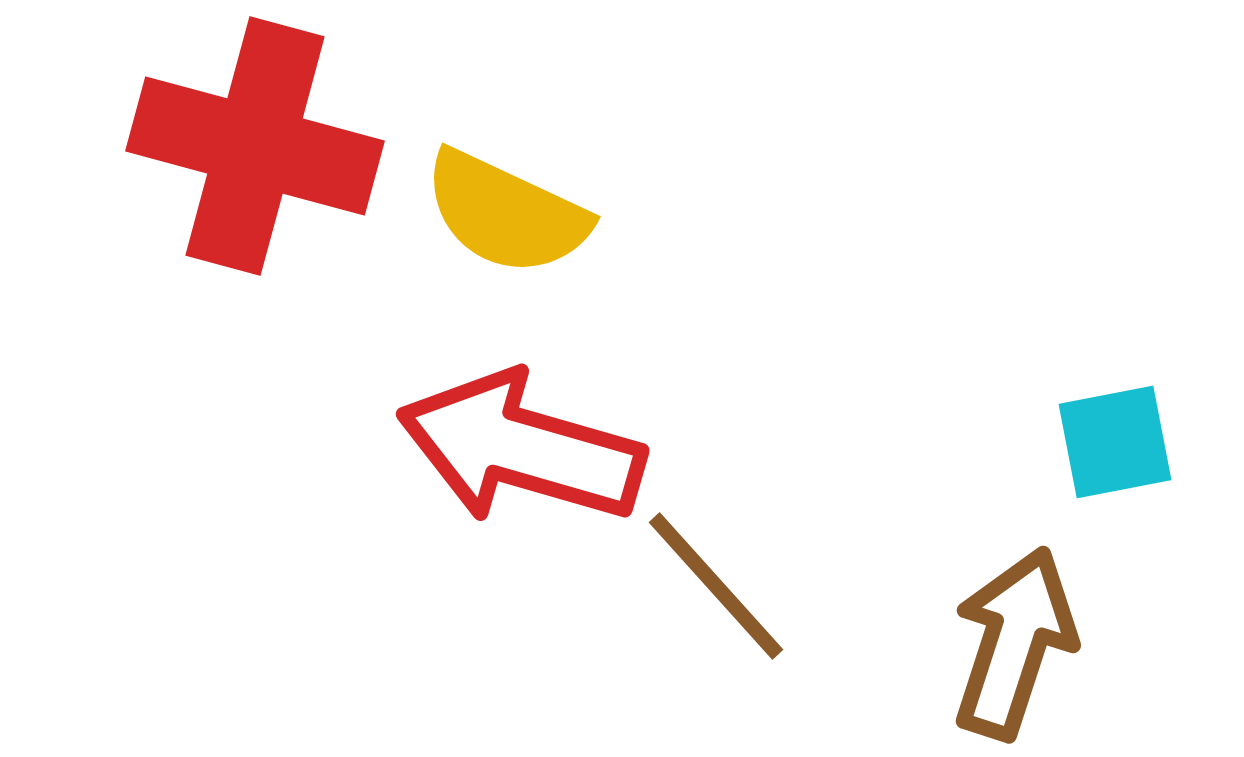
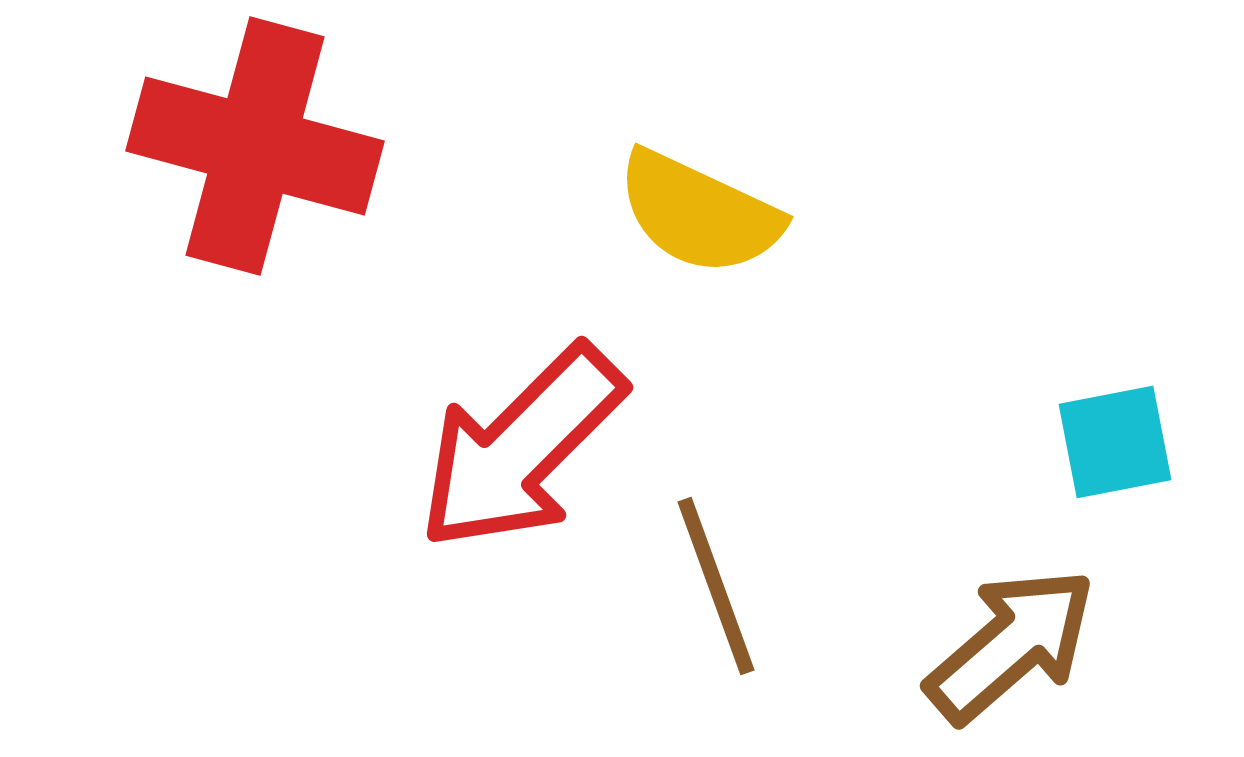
yellow semicircle: moved 193 px right
red arrow: rotated 61 degrees counterclockwise
brown line: rotated 22 degrees clockwise
brown arrow: moved 3 px left, 2 px down; rotated 31 degrees clockwise
